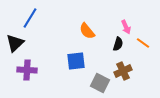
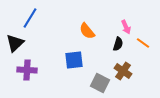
blue square: moved 2 px left, 1 px up
brown cross: rotated 30 degrees counterclockwise
